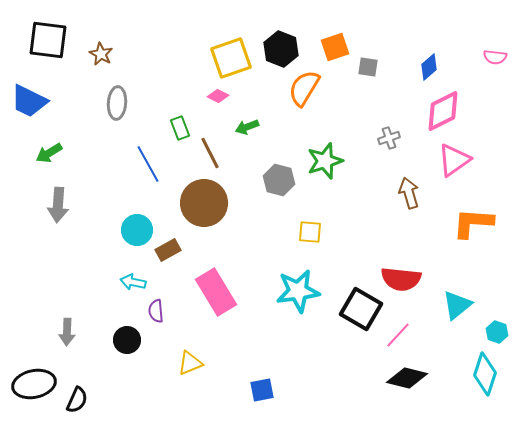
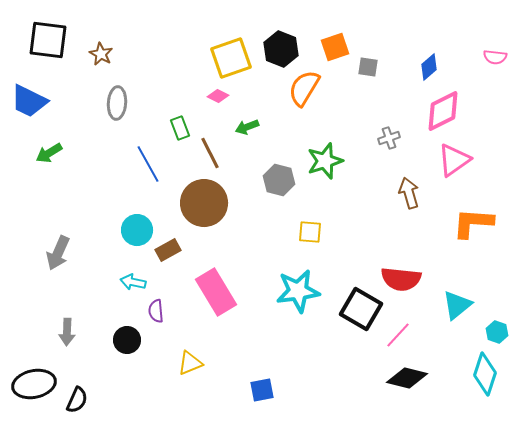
gray arrow at (58, 205): moved 48 px down; rotated 20 degrees clockwise
